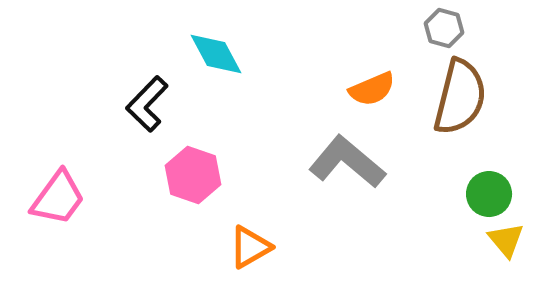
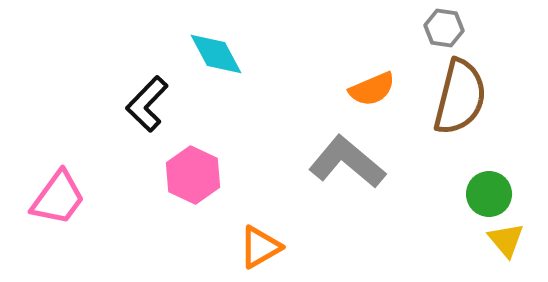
gray hexagon: rotated 6 degrees counterclockwise
pink hexagon: rotated 6 degrees clockwise
orange triangle: moved 10 px right
